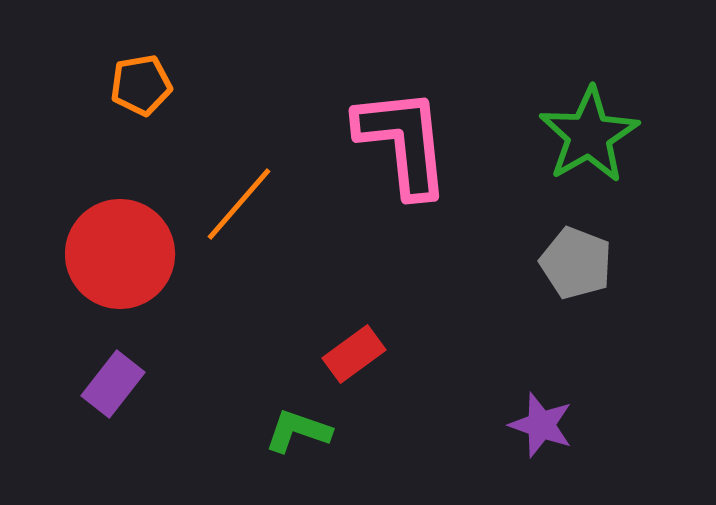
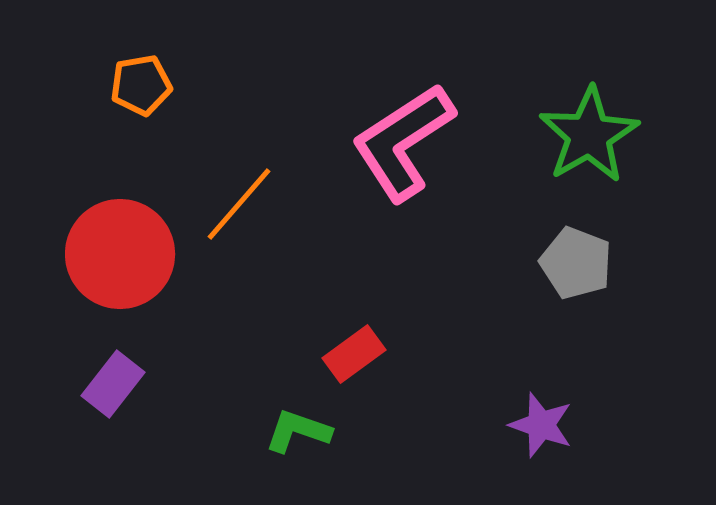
pink L-shape: rotated 117 degrees counterclockwise
